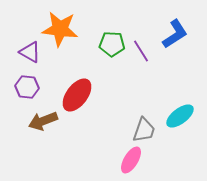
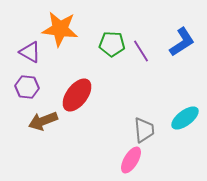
blue L-shape: moved 7 px right, 8 px down
cyan ellipse: moved 5 px right, 2 px down
gray trapezoid: rotated 24 degrees counterclockwise
